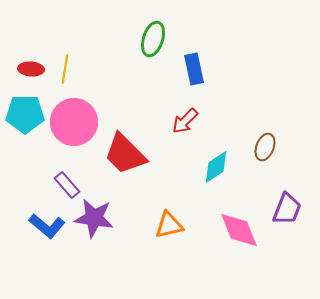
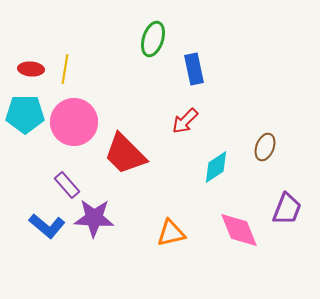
purple star: rotated 6 degrees counterclockwise
orange triangle: moved 2 px right, 8 px down
